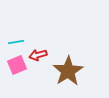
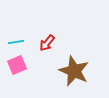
red arrow: moved 9 px right, 12 px up; rotated 36 degrees counterclockwise
brown star: moved 6 px right; rotated 16 degrees counterclockwise
